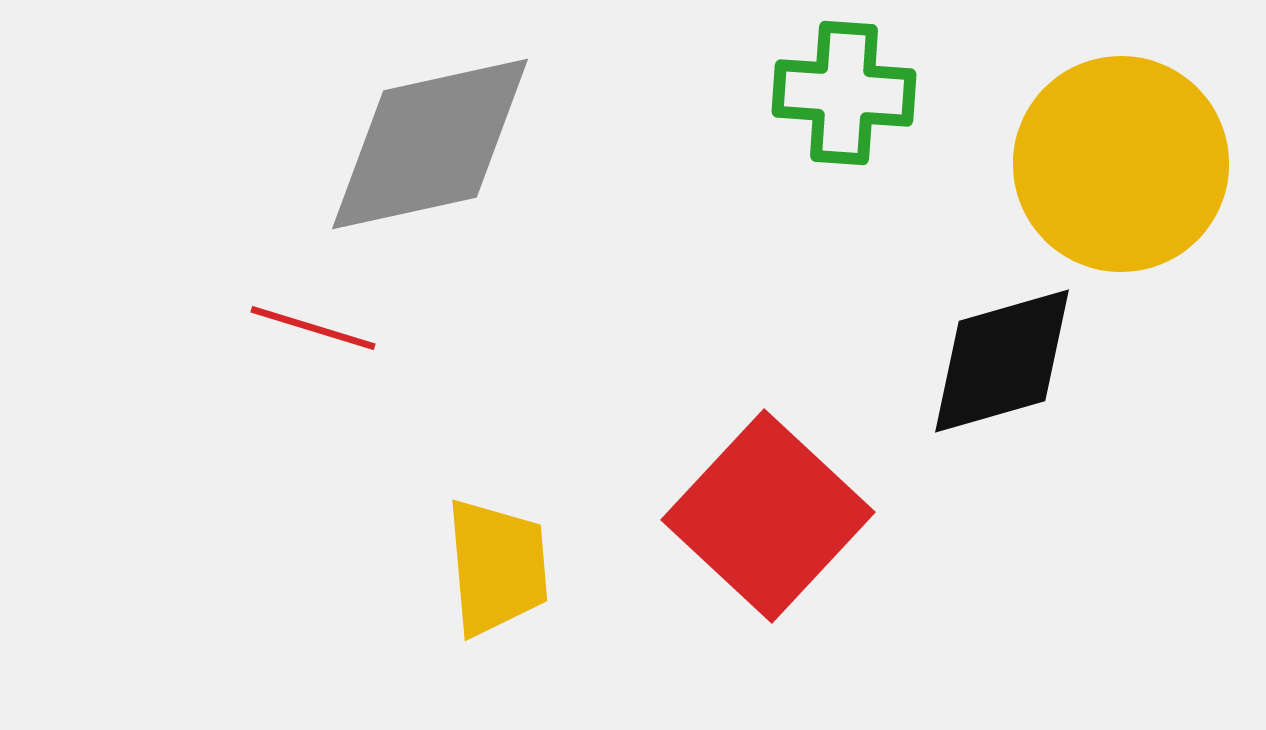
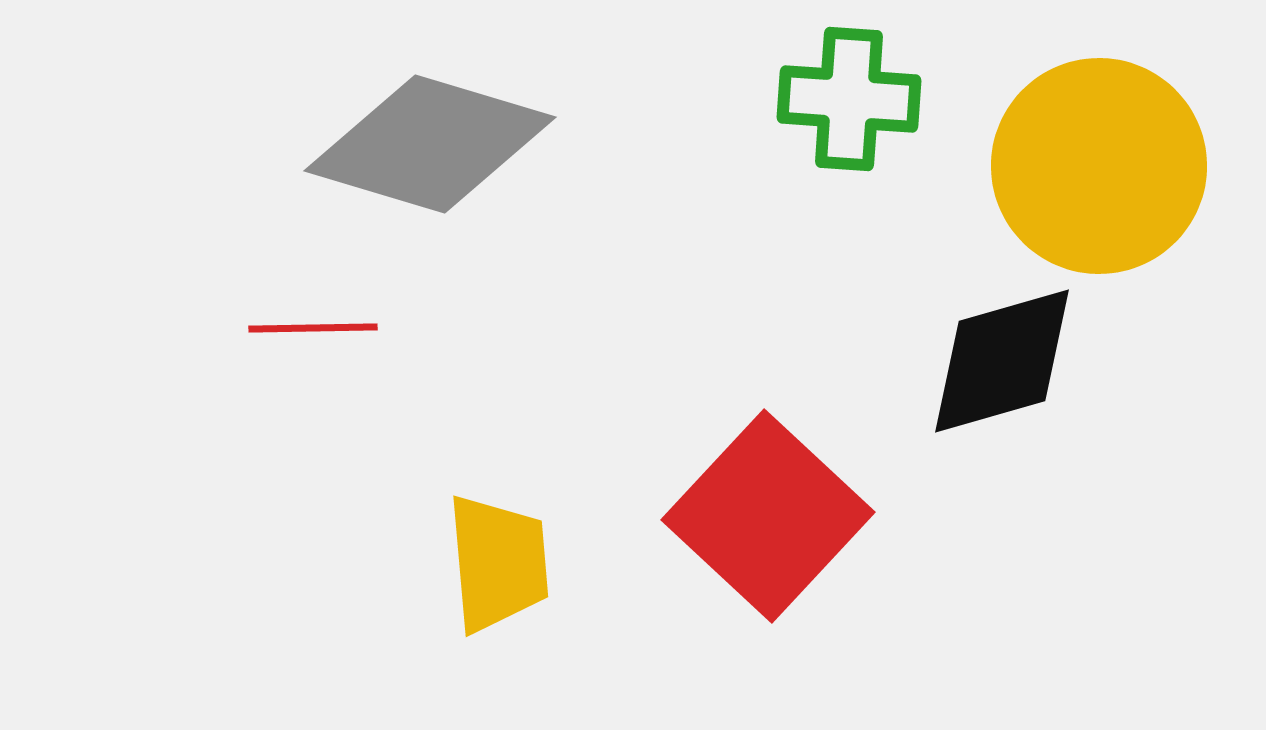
green cross: moved 5 px right, 6 px down
gray diamond: rotated 29 degrees clockwise
yellow circle: moved 22 px left, 2 px down
red line: rotated 18 degrees counterclockwise
yellow trapezoid: moved 1 px right, 4 px up
